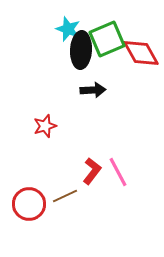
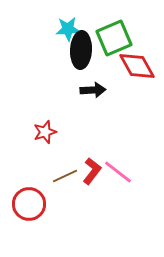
cyan star: rotated 25 degrees counterclockwise
green square: moved 7 px right, 1 px up
red diamond: moved 4 px left, 13 px down
red star: moved 6 px down
pink line: rotated 24 degrees counterclockwise
brown line: moved 20 px up
